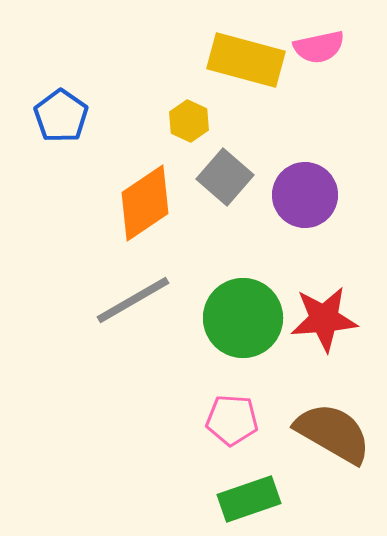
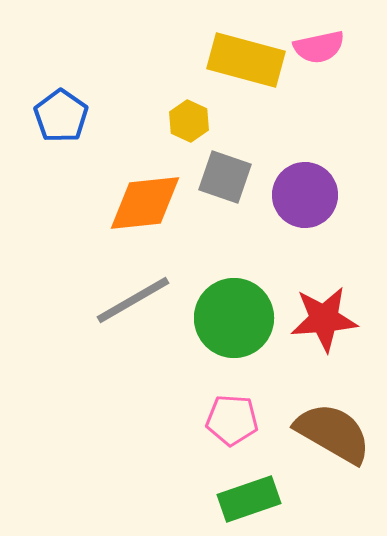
gray square: rotated 22 degrees counterclockwise
orange diamond: rotated 28 degrees clockwise
green circle: moved 9 px left
